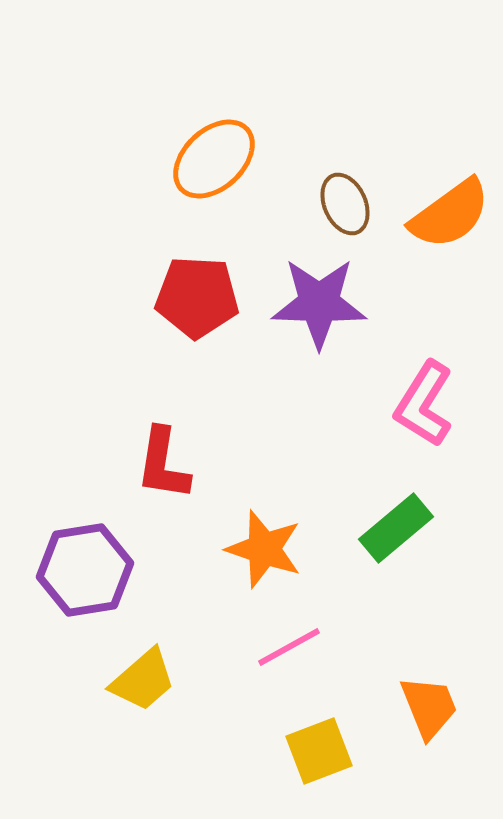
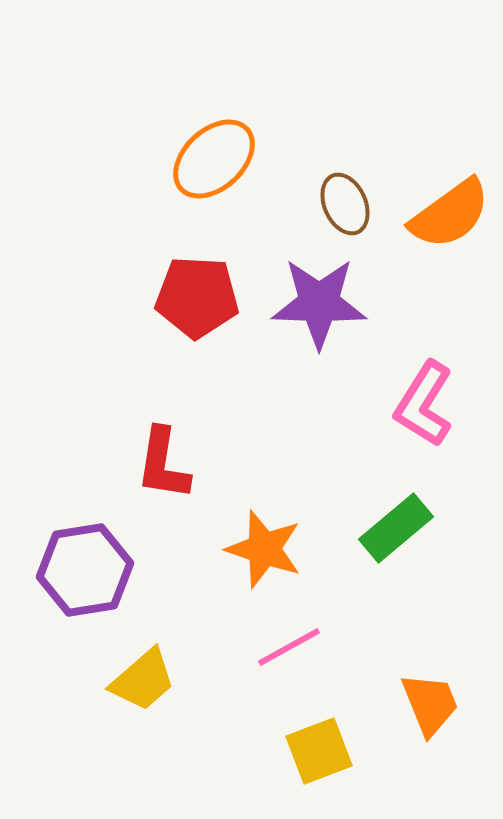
orange trapezoid: moved 1 px right, 3 px up
